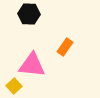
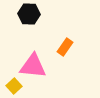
pink triangle: moved 1 px right, 1 px down
